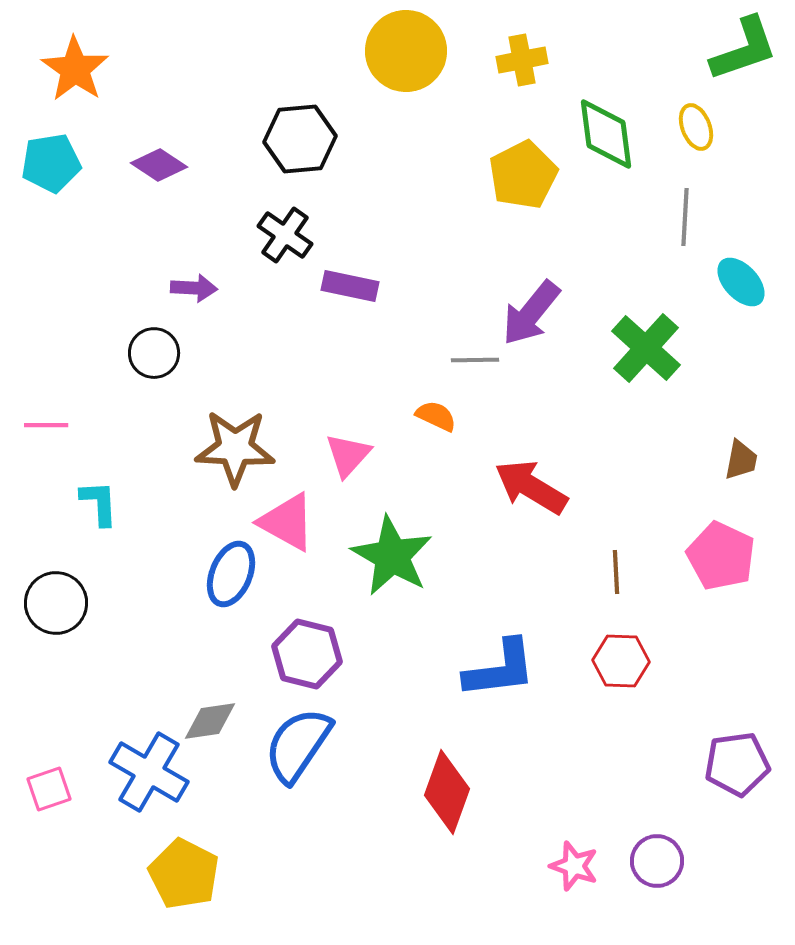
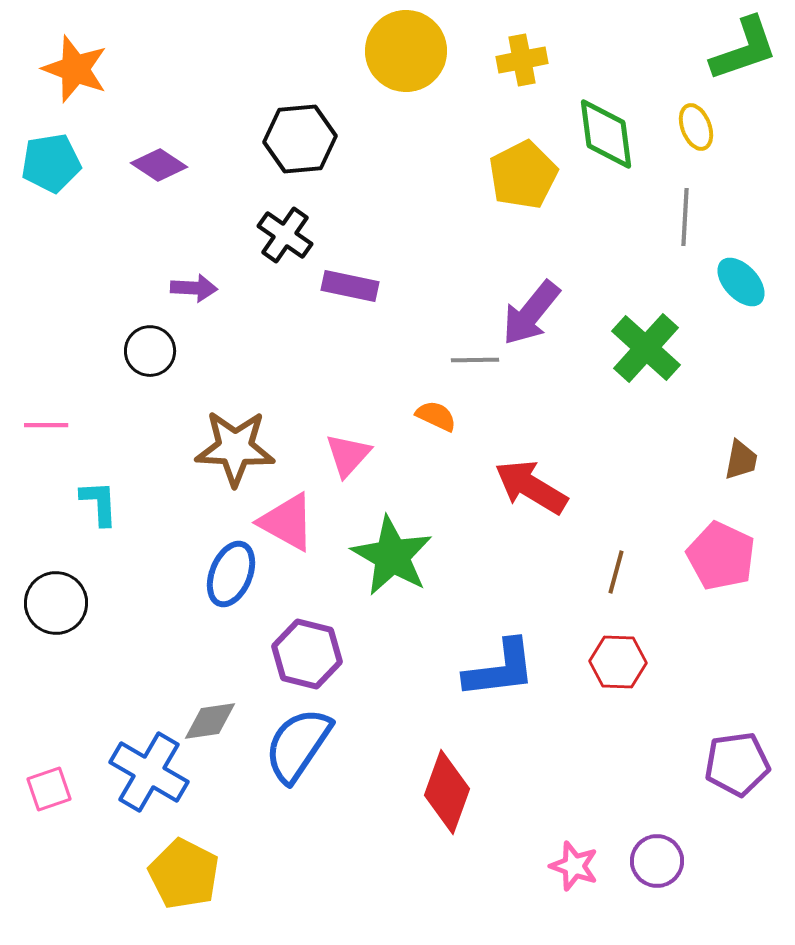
orange star at (75, 69): rotated 14 degrees counterclockwise
black circle at (154, 353): moved 4 px left, 2 px up
brown line at (616, 572): rotated 18 degrees clockwise
red hexagon at (621, 661): moved 3 px left, 1 px down
